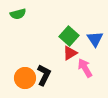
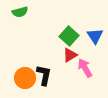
green semicircle: moved 2 px right, 2 px up
blue triangle: moved 3 px up
red triangle: moved 2 px down
black L-shape: rotated 15 degrees counterclockwise
